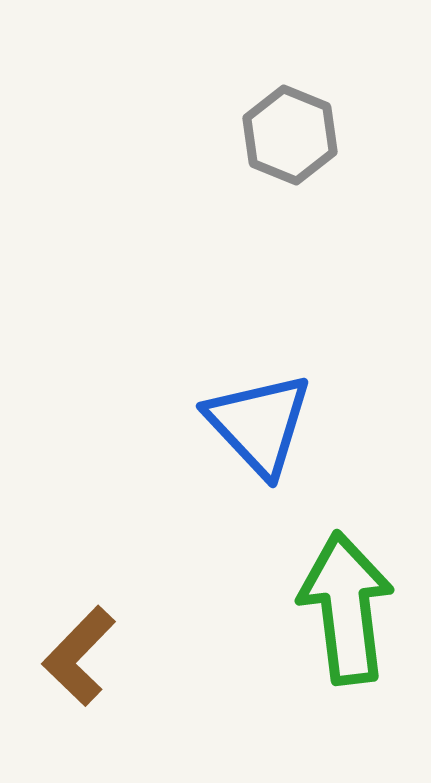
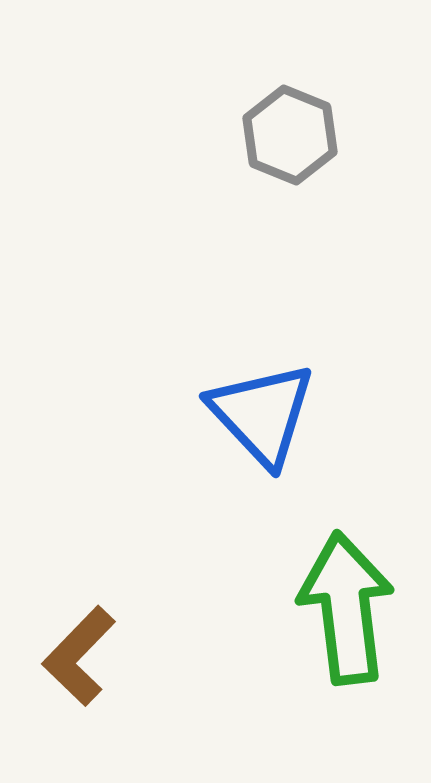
blue triangle: moved 3 px right, 10 px up
